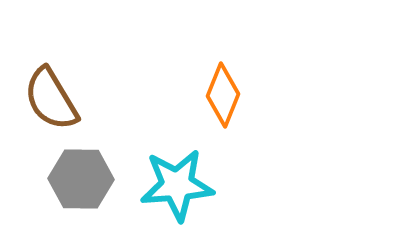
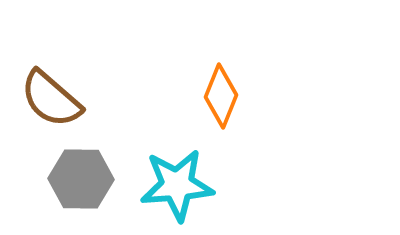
orange diamond: moved 2 px left, 1 px down
brown semicircle: rotated 18 degrees counterclockwise
